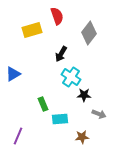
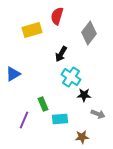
red semicircle: rotated 144 degrees counterclockwise
gray arrow: moved 1 px left
purple line: moved 6 px right, 16 px up
